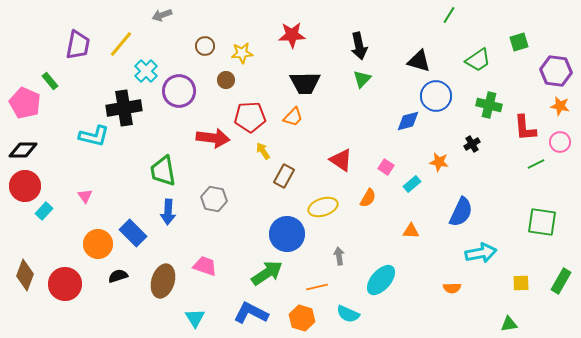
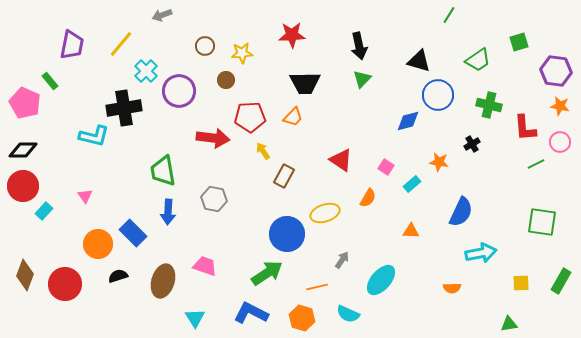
purple trapezoid at (78, 45): moved 6 px left
blue circle at (436, 96): moved 2 px right, 1 px up
red circle at (25, 186): moved 2 px left
yellow ellipse at (323, 207): moved 2 px right, 6 px down
gray arrow at (339, 256): moved 3 px right, 4 px down; rotated 42 degrees clockwise
